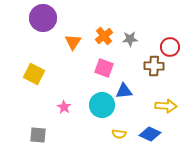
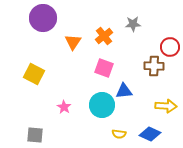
gray star: moved 3 px right, 15 px up
gray square: moved 3 px left
